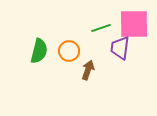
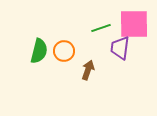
orange circle: moved 5 px left
